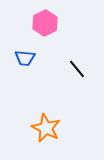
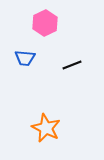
black line: moved 5 px left, 4 px up; rotated 72 degrees counterclockwise
